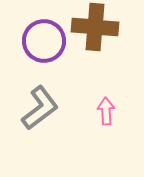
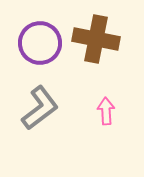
brown cross: moved 1 px right, 12 px down; rotated 6 degrees clockwise
purple circle: moved 4 px left, 2 px down
